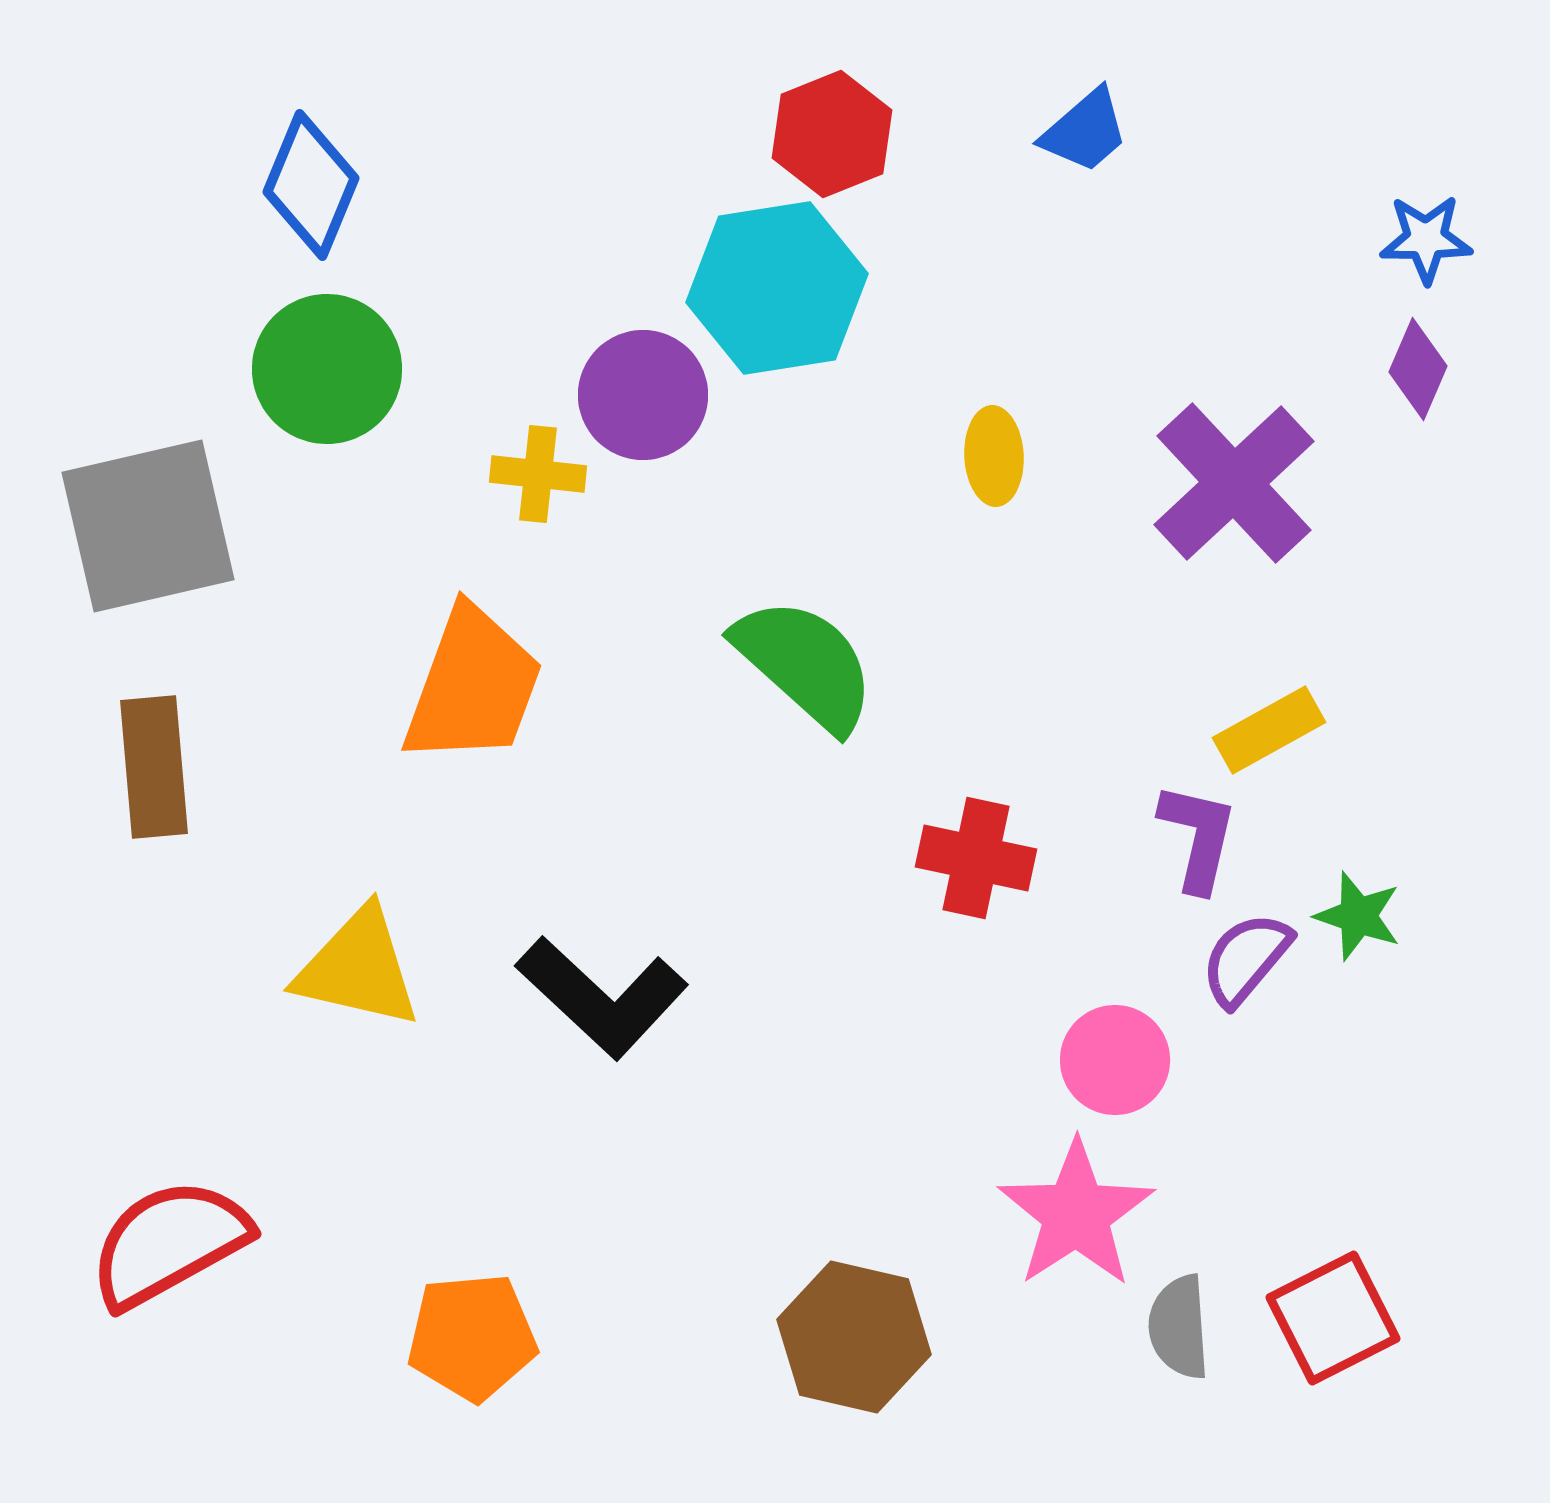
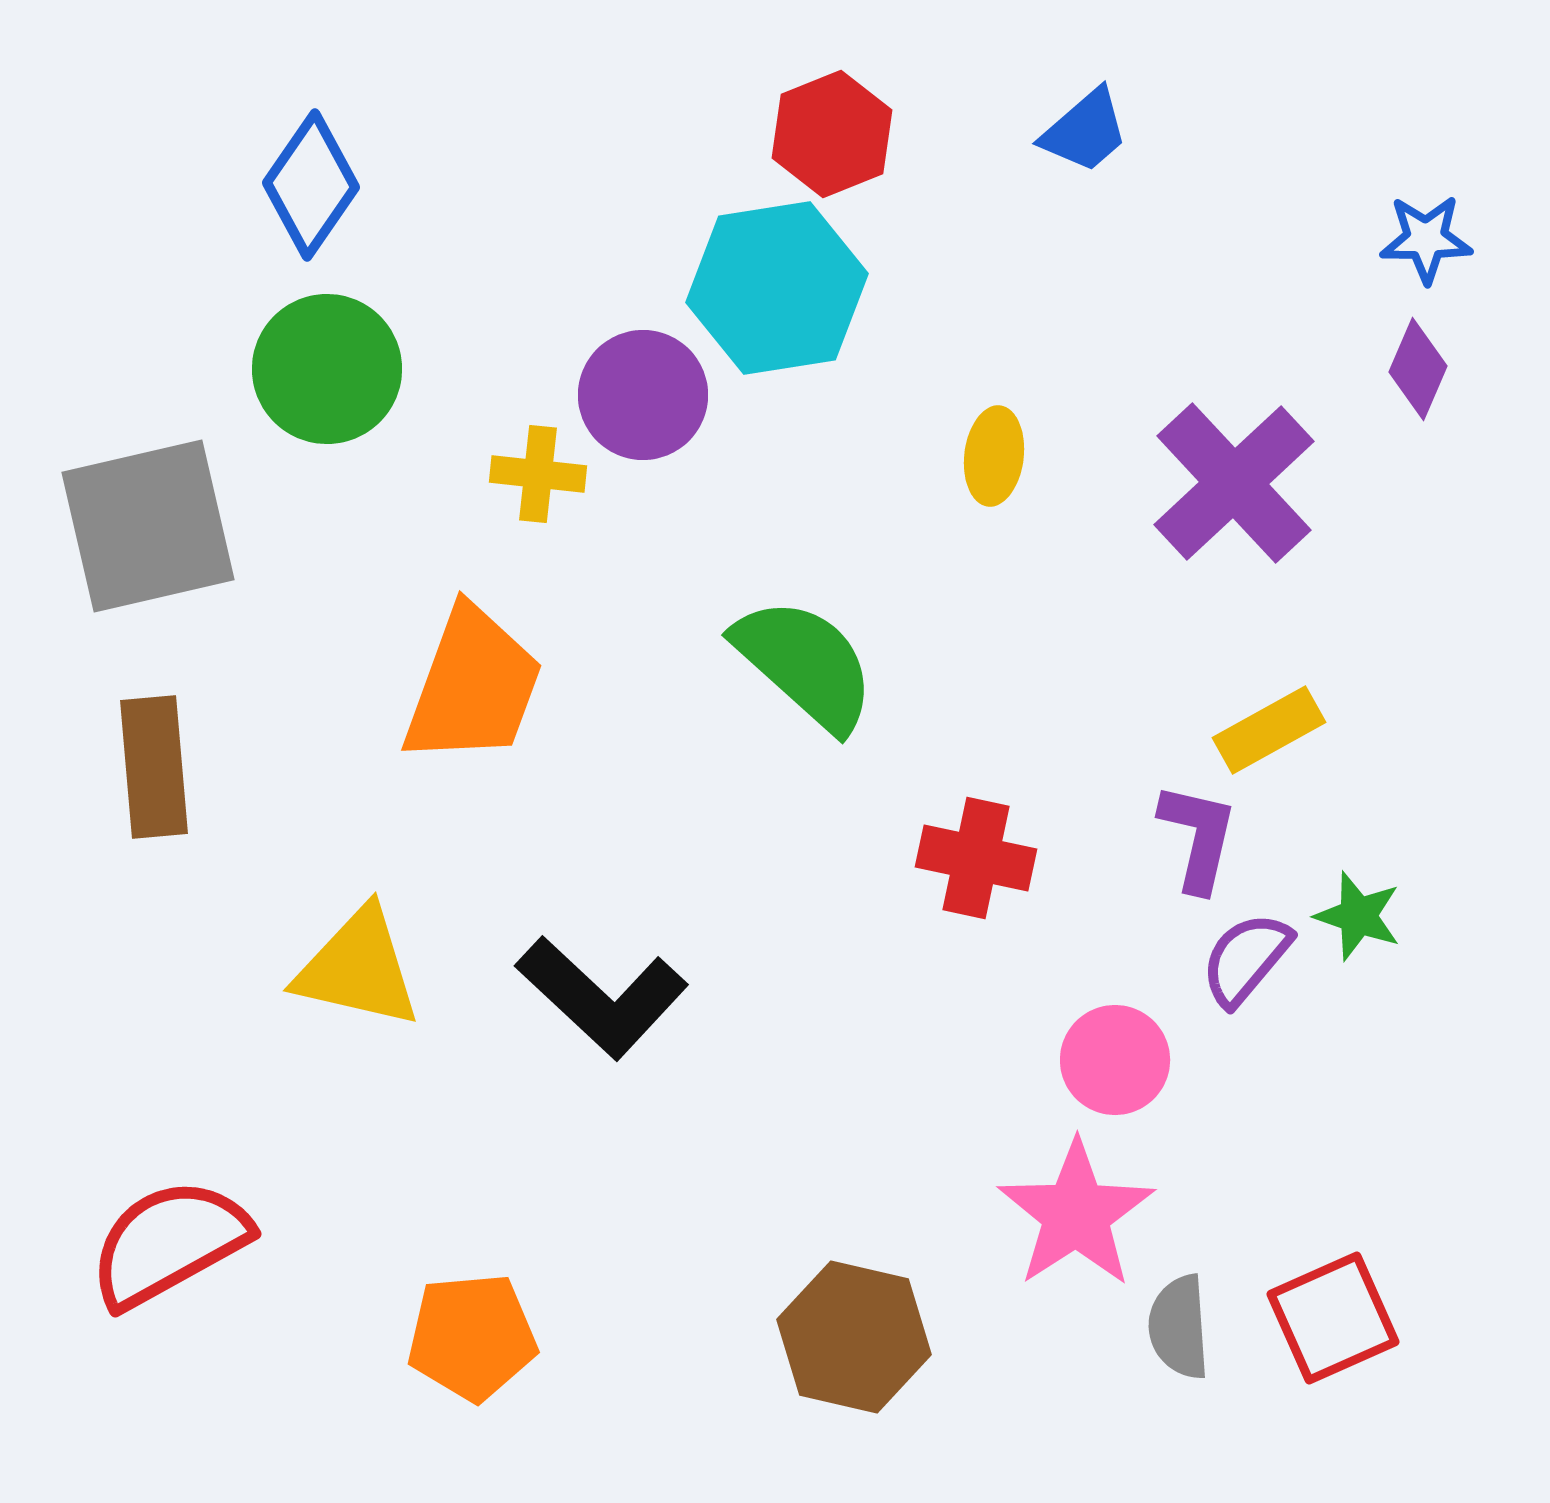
blue diamond: rotated 12 degrees clockwise
yellow ellipse: rotated 10 degrees clockwise
red square: rotated 3 degrees clockwise
